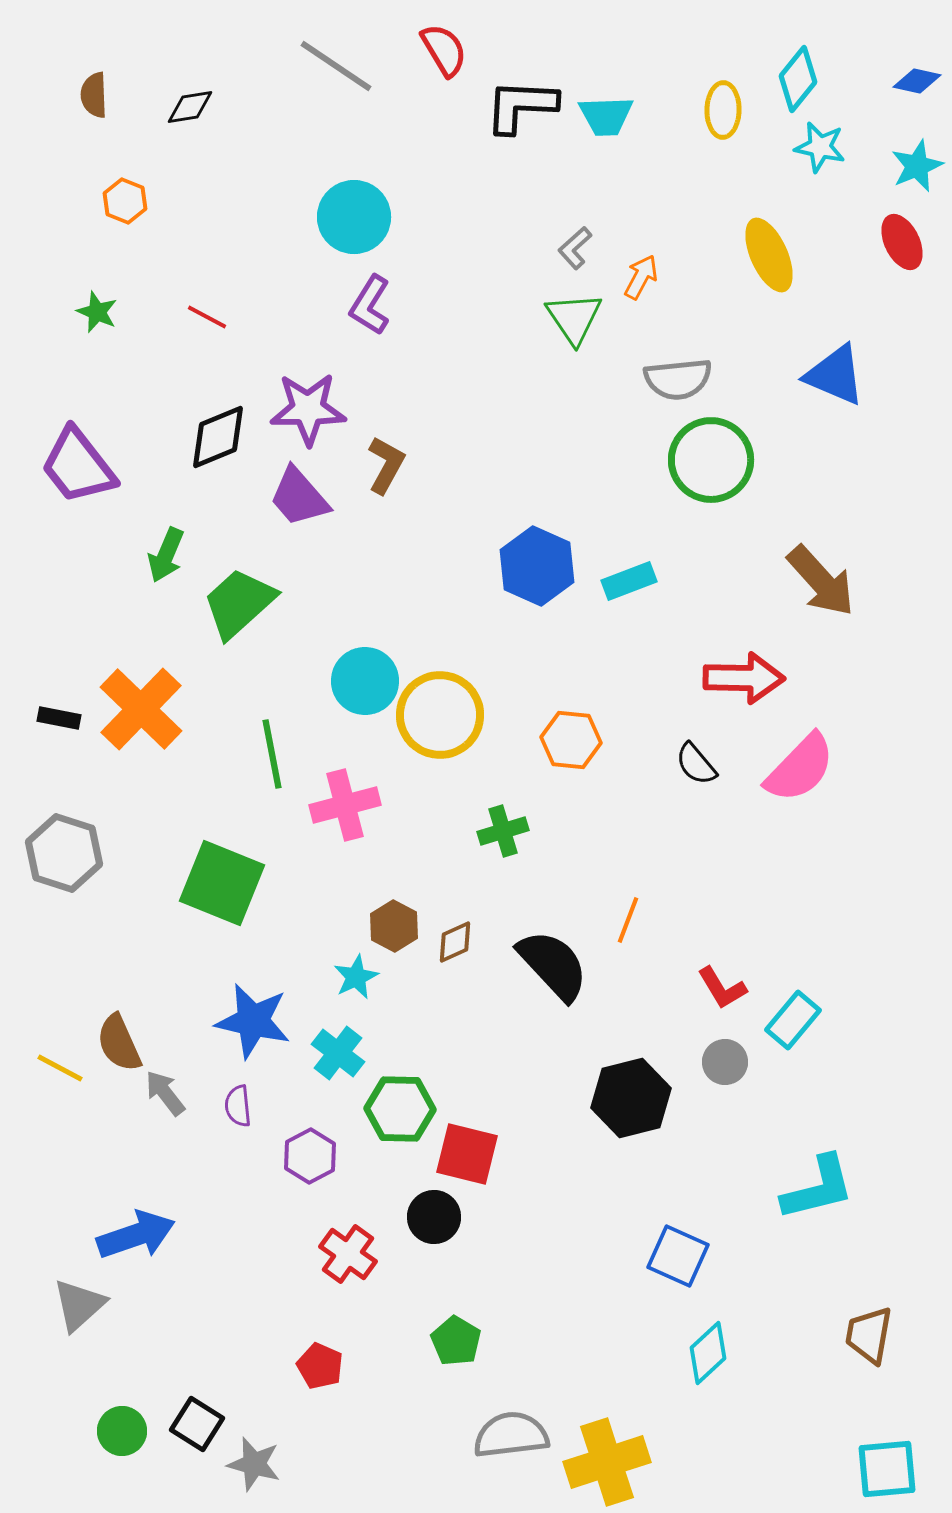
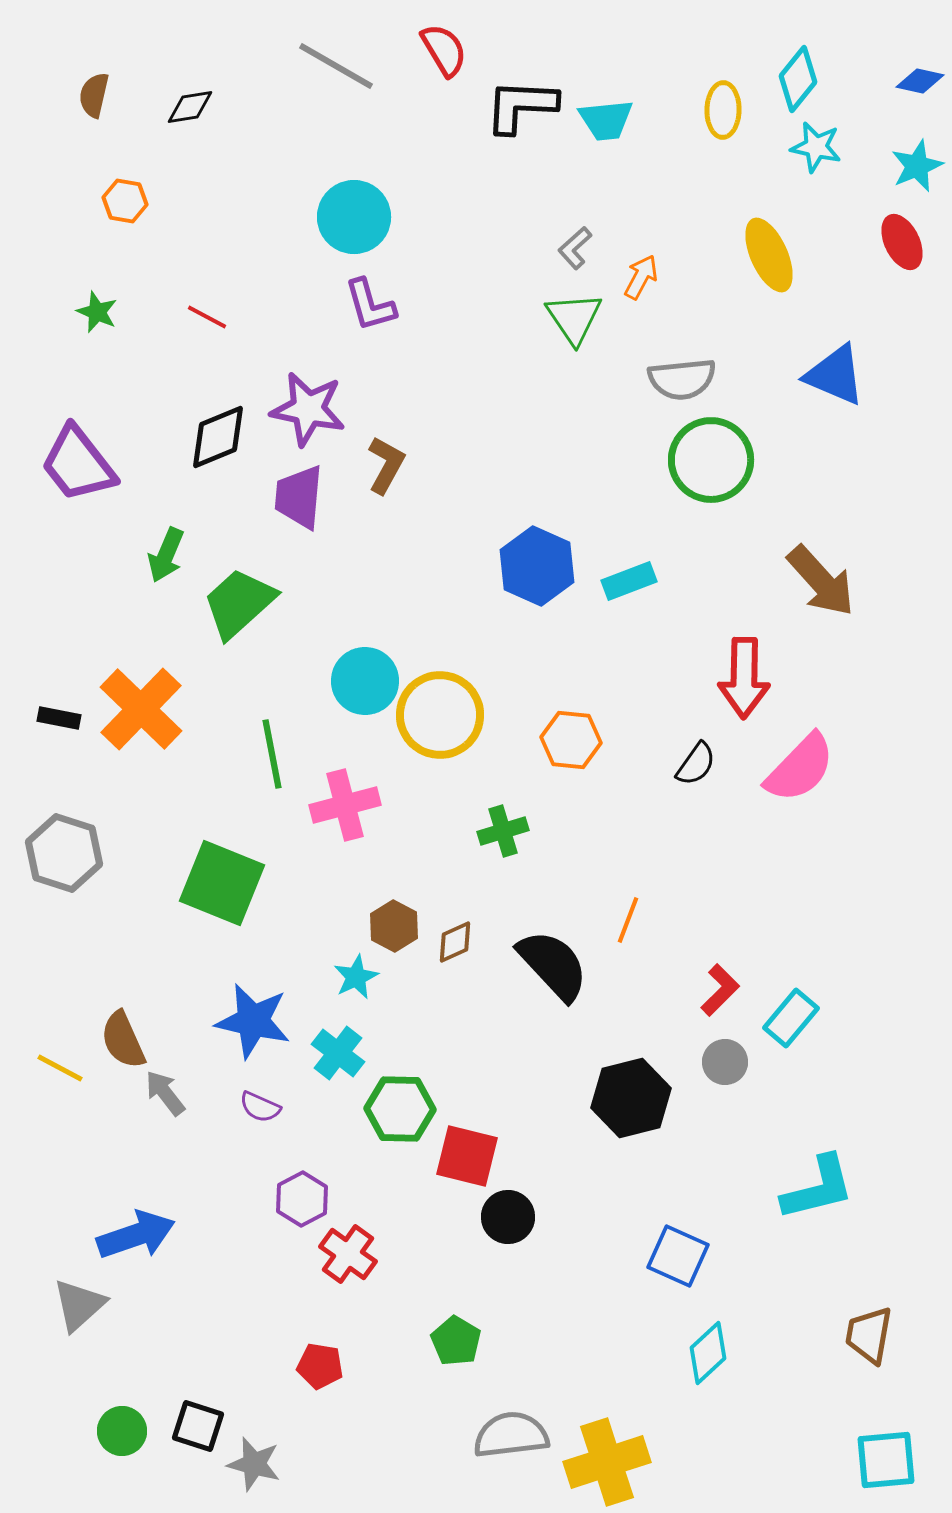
gray line at (336, 66): rotated 4 degrees counterclockwise
blue diamond at (917, 81): moved 3 px right
brown semicircle at (94, 95): rotated 15 degrees clockwise
cyan trapezoid at (606, 116): moved 4 px down; rotated 4 degrees counterclockwise
cyan star at (820, 147): moved 4 px left
orange hexagon at (125, 201): rotated 12 degrees counterclockwise
purple L-shape at (370, 305): rotated 48 degrees counterclockwise
gray semicircle at (678, 379): moved 4 px right
purple star at (308, 409): rotated 12 degrees clockwise
purple trapezoid at (78, 466): moved 2 px up
purple trapezoid at (299, 497): rotated 46 degrees clockwise
red arrow at (744, 678): rotated 90 degrees clockwise
black semicircle at (696, 764): rotated 105 degrees counterclockwise
red L-shape at (722, 988): moved 2 px left, 2 px down; rotated 104 degrees counterclockwise
cyan rectangle at (793, 1020): moved 2 px left, 2 px up
brown semicircle at (119, 1043): moved 4 px right, 3 px up
purple semicircle at (238, 1106): moved 22 px right, 1 px down; rotated 60 degrees counterclockwise
red square at (467, 1154): moved 2 px down
purple hexagon at (310, 1156): moved 8 px left, 43 px down
black circle at (434, 1217): moved 74 px right
red pentagon at (320, 1366): rotated 15 degrees counterclockwise
black square at (197, 1424): moved 1 px right, 2 px down; rotated 14 degrees counterclockwise
cyan square at (887, 1469): moved 1 px left, 9 px up
